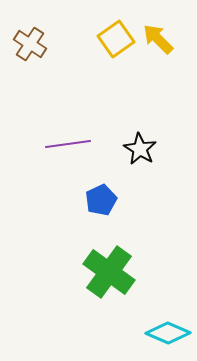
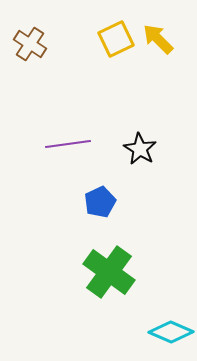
yellow square: rotated 9 degrees clockwise
blue pentagon: moved 1 px left, 2 px down
cyan diamond: moved 3 px right, 1 px up
